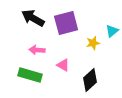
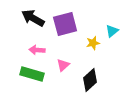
purple square: moved 1 px left, 1 px down
pink triangle: rotated 48 degrees clockwise
green rectangle: moved 2 px right, 1 px up
